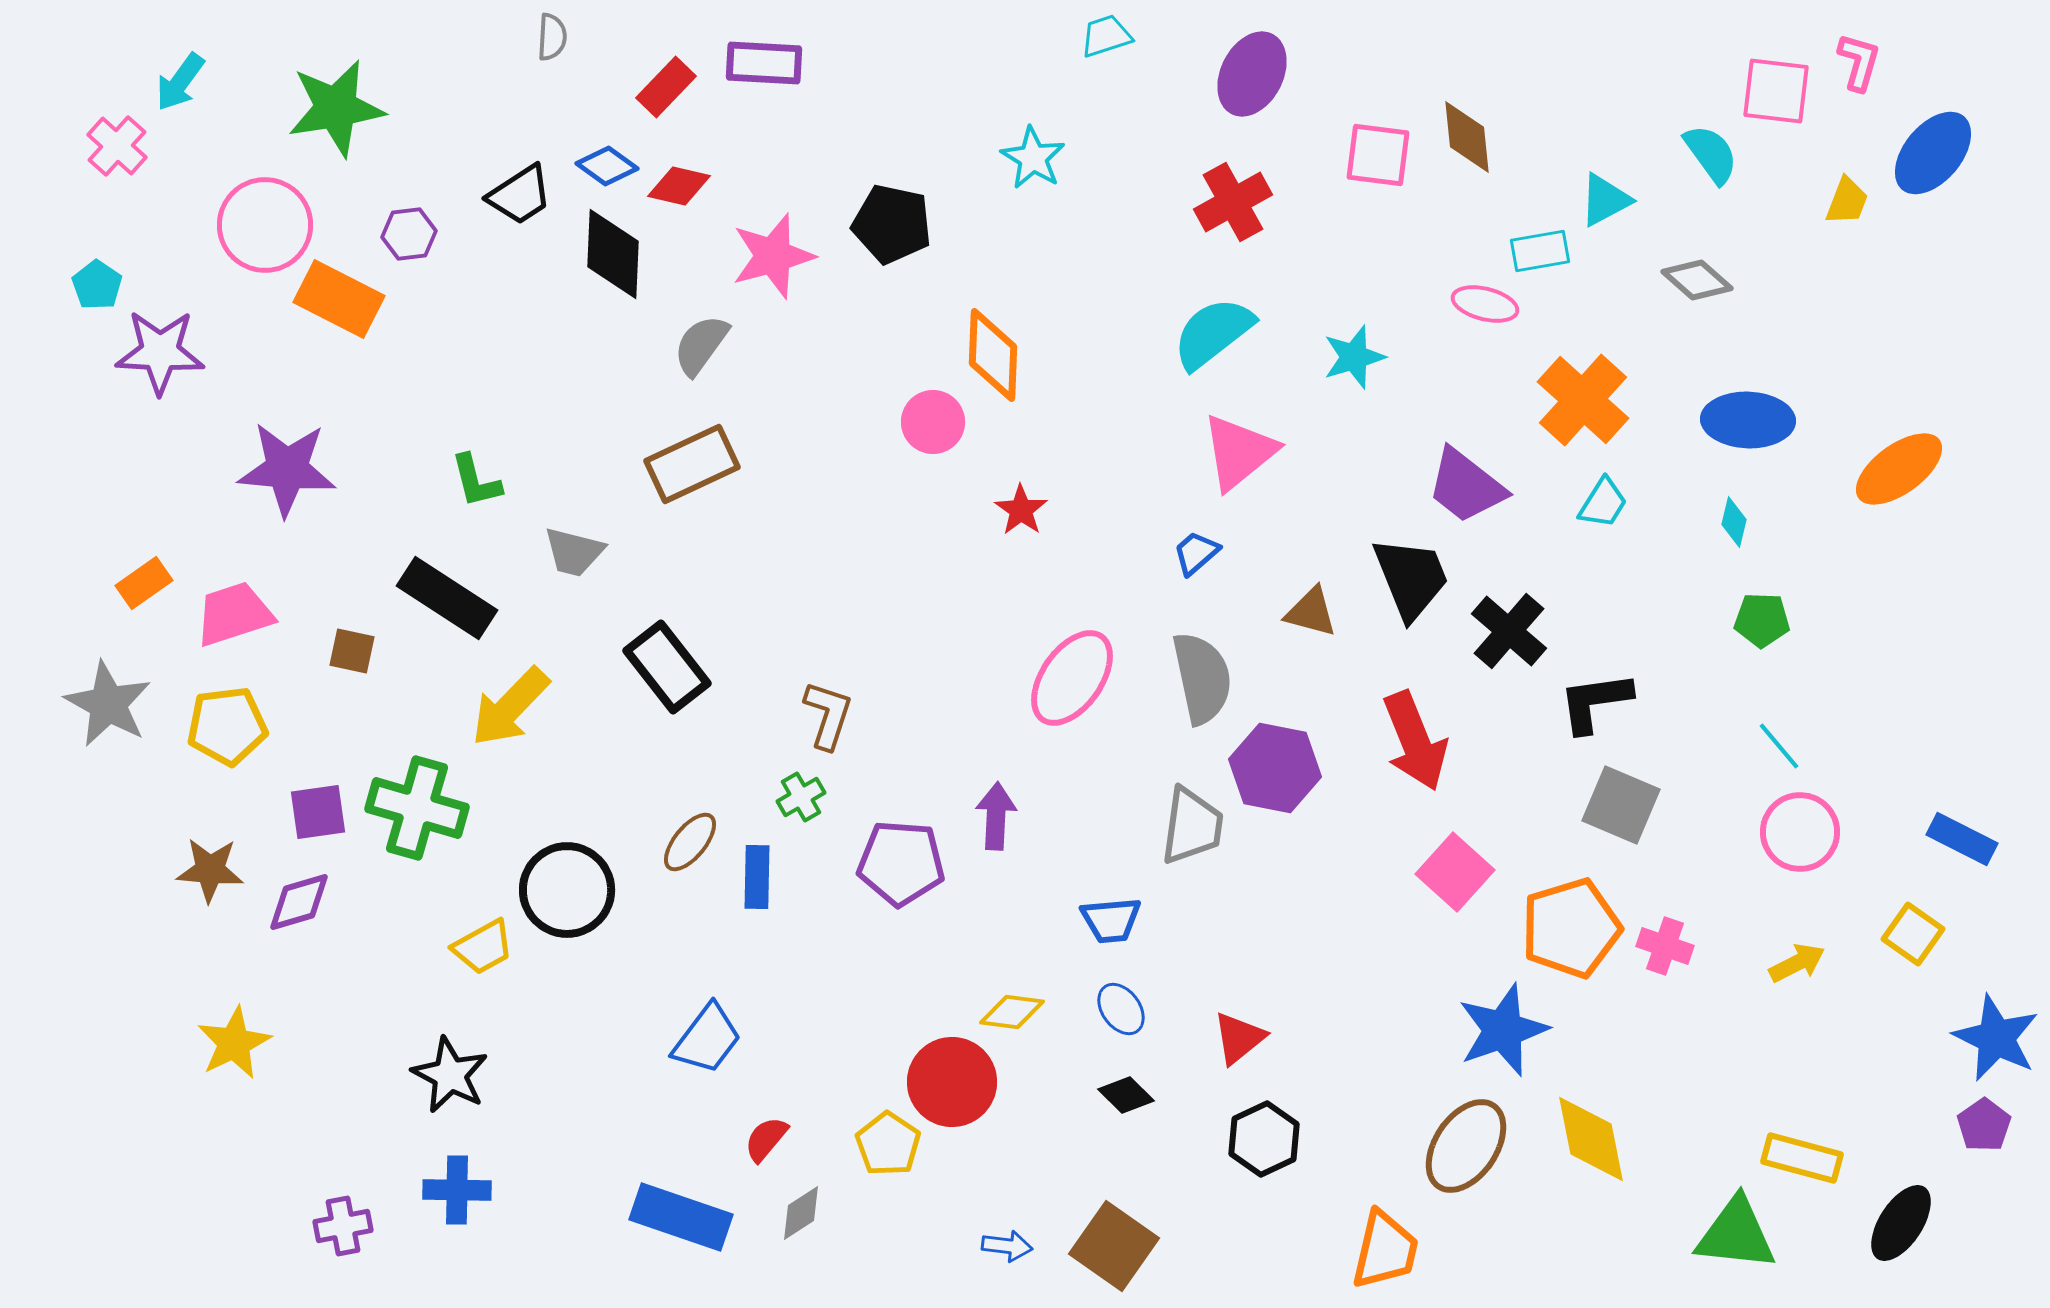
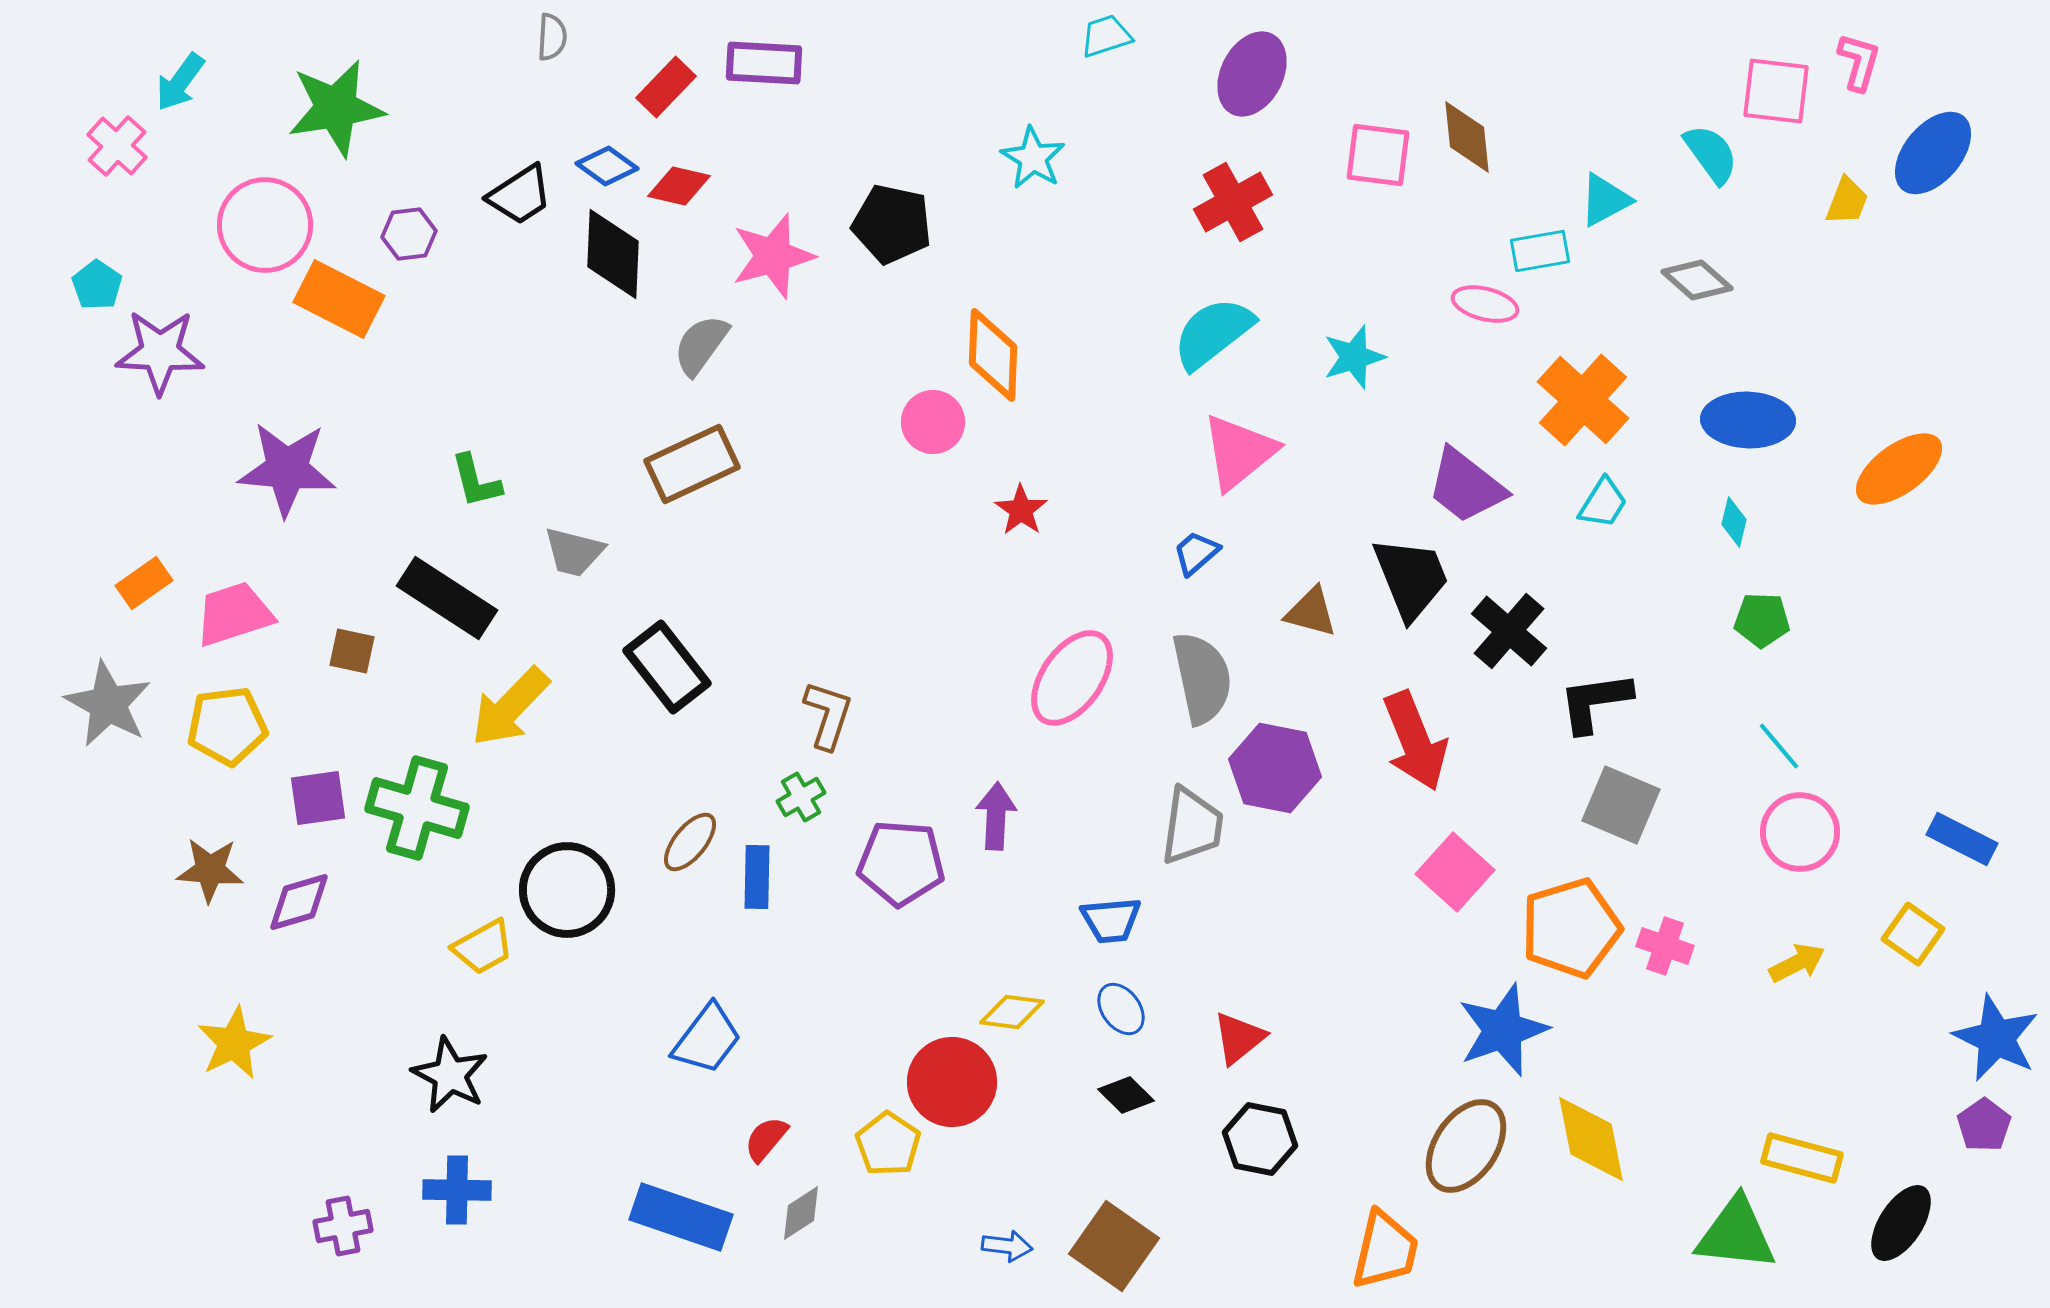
purple square at (318, 812): moved 14 px up
black hexagon at (1264, 1139): moved 4 px left; rotated 24 degrees counterclockwise
